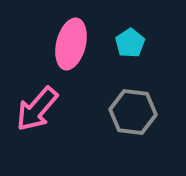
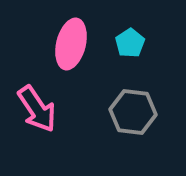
pink arrow: rotated 75 degrees counterclockwise
